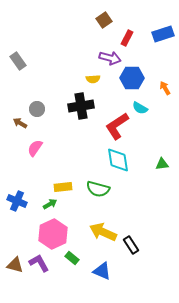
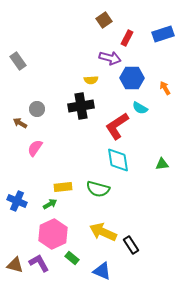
yellow semicircle: moved 2 px left, 1 px down
